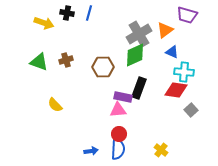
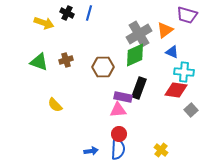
black cross: rotated 16 degrees clockwise
